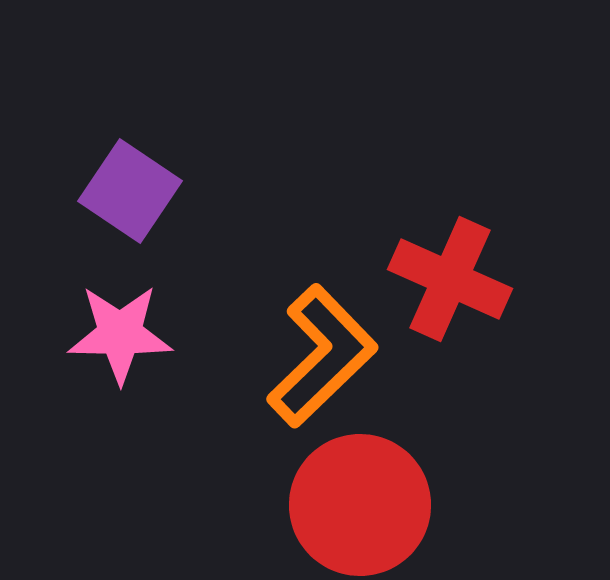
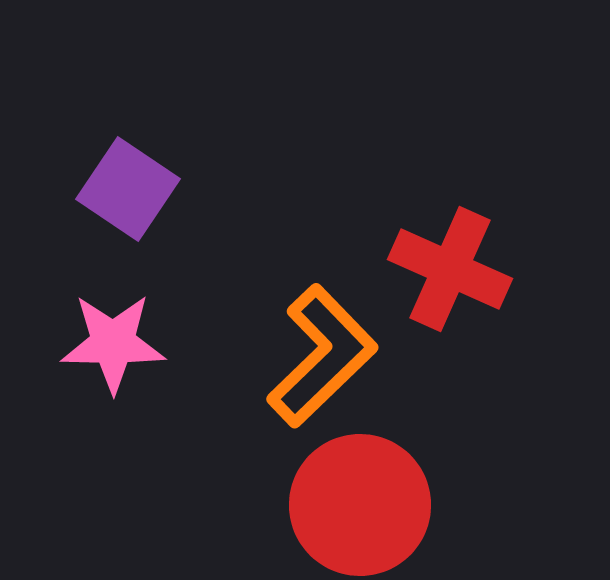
purple square: moved 2 px left, 2 px up
red cross: moved 10 px up
pink star: moved 7 px left, 9 px down
